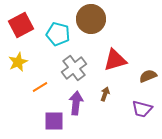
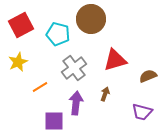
purple trapezoid: moved 3 px down
